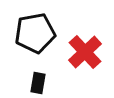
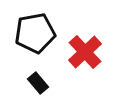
black rectangle: rotated 50 degrees counterclockwise
